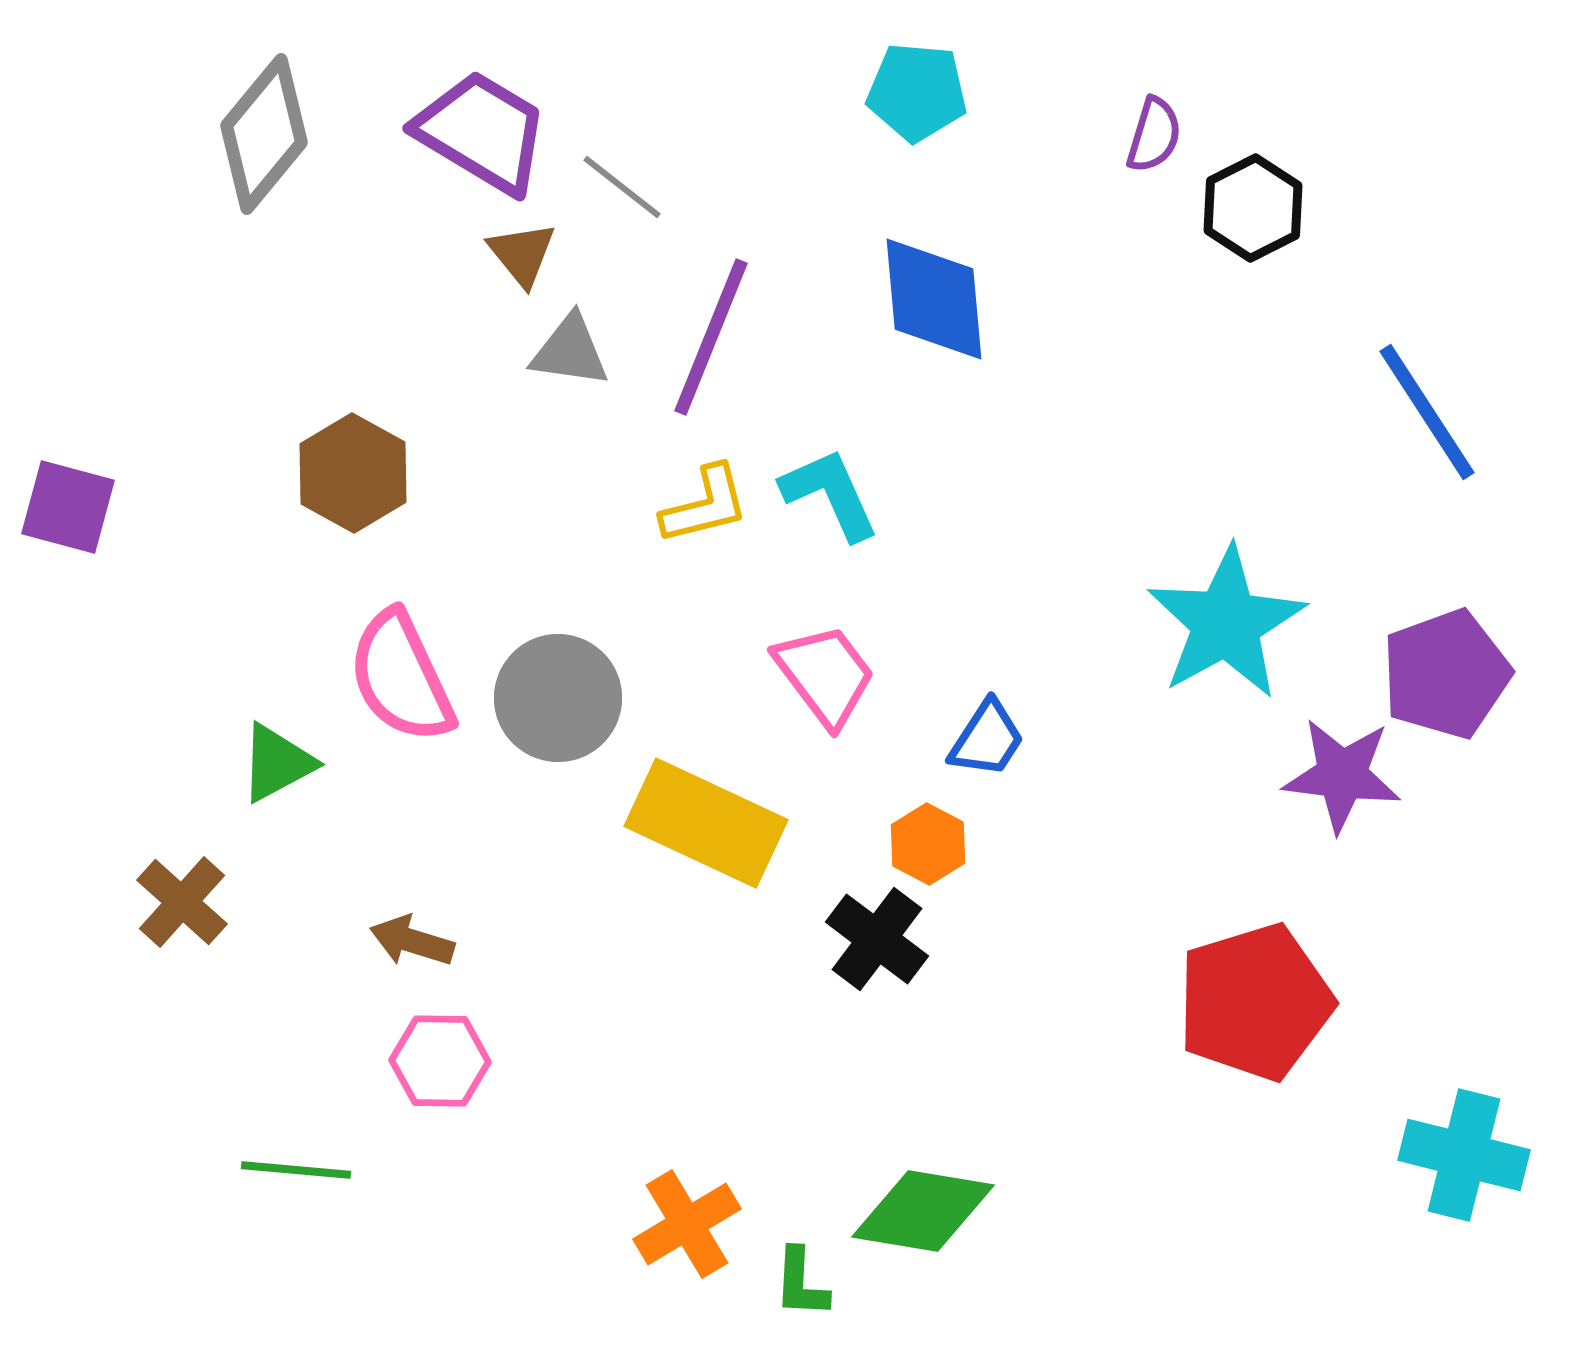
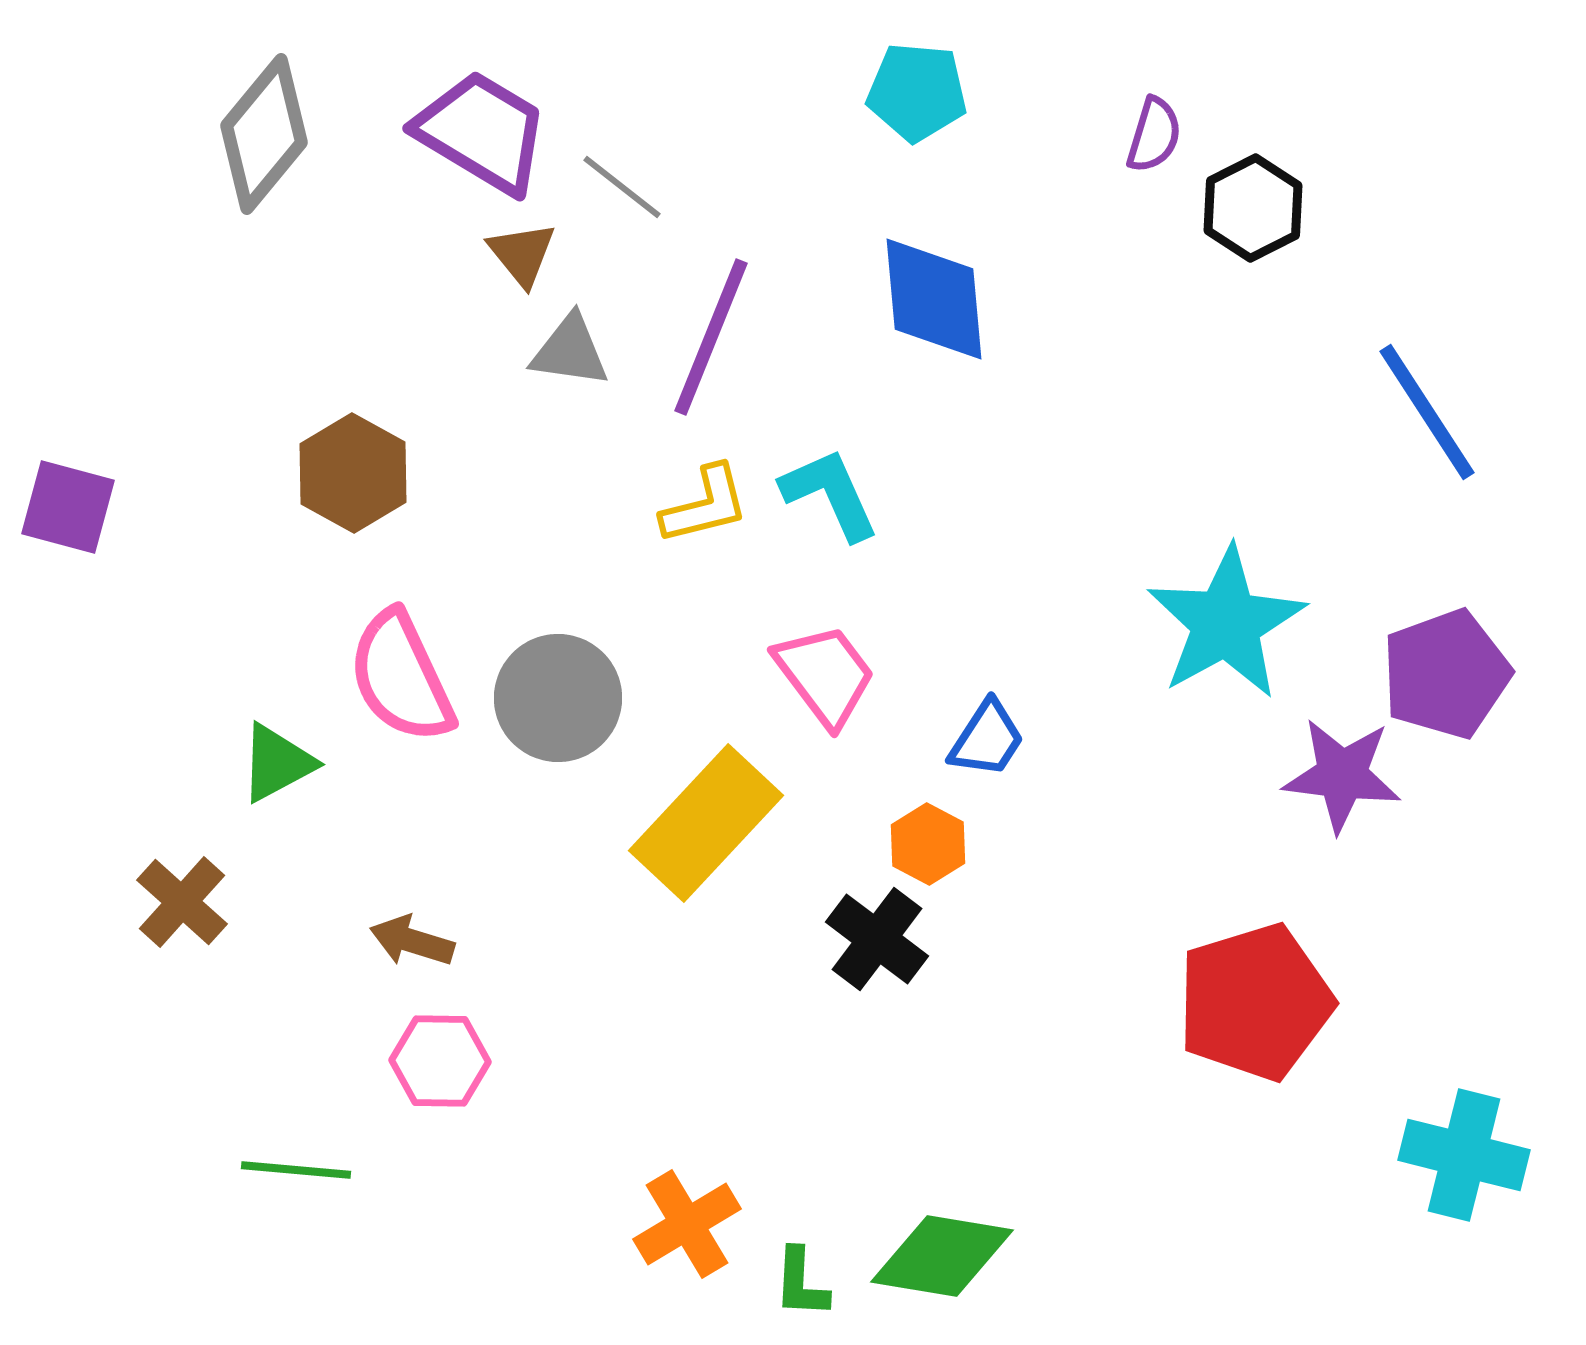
yellow rectangle: rotated 72 degrees counterclockwise
green diamond: moved 19 px right, 45 px down
